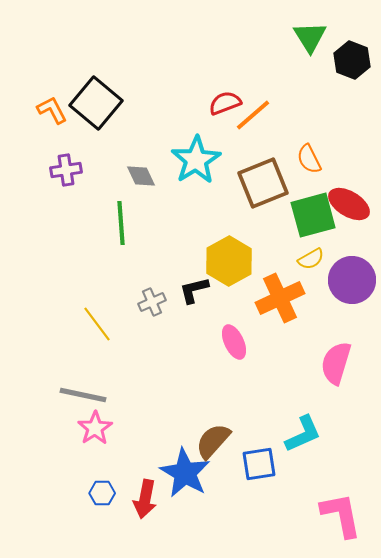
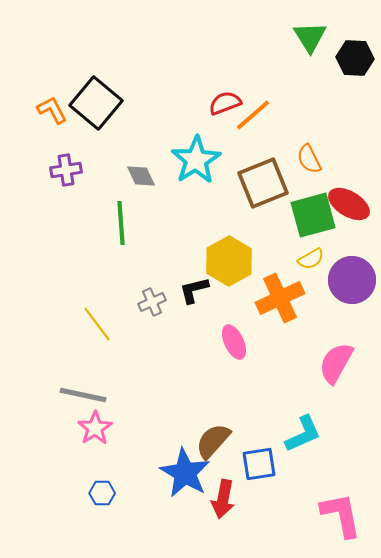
black hexagon: moved 3 px right, 2 px up; rotated 18 degrees counterclockwise
pink semicircle: rotated 12 degrees clockwise
red arrow: moved 78 px right
